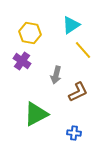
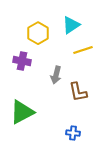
yellow hexagon: moved 8 px right; rotated 20 degrees clockwise
yellow line: rotated 66 degrees counterclockwise
purple cross: rotated 24 degrees counterclockwise
brown L-shape: rotated 105 degrees clockwise
green triangle: moved 14 px left, 2 px up
blue cross: moved 1 px left
